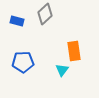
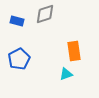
gray diamond: rotated 25 degrees clockwise
blue pentagon: moved 4 px left, 3 px up; rotated 25 degrees counterclockwise
cyan triangle: moved 4 px right, 4 px down; rotated 32 degrees clockwise
